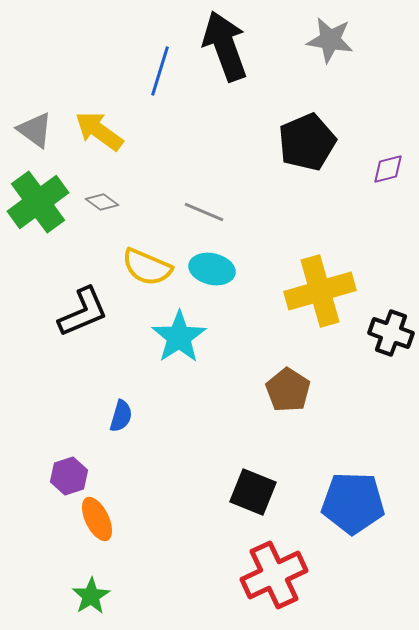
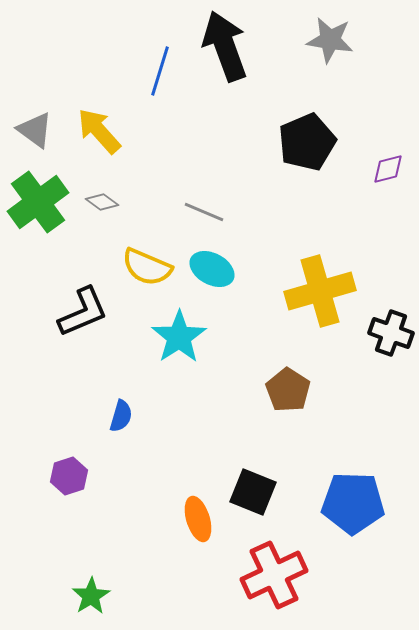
yellow arrow: rotated 12 degrees clockwise
cyan ellipse: rotated 15 degrees clockwise
orange ellipse: moved 101 px right; rotated 9 degrees clockwise
